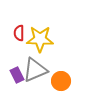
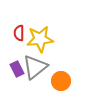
yellow star: rotated 8 degrees counterclockwise
gray triangle: moved 3 px up; rotated 16 degrees counterclockwise
purple rectangle: moved 6 px up
